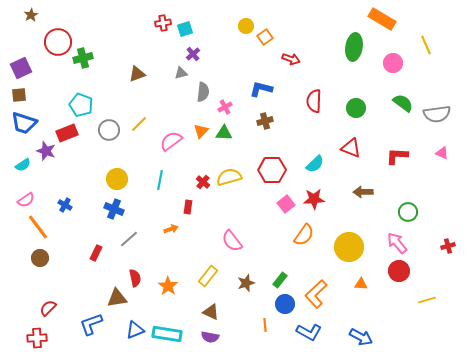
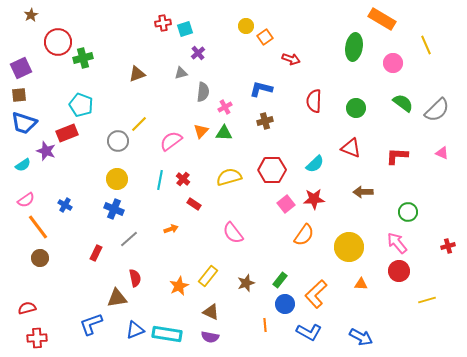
purple cross at (193, 54): moved 5 px right, 1 px up
gray semicircle at (437, 114): moved 4 px up; rotated 36 degrees counterclockwise
gray circle at (109, 130): moved 9 px right, 11 px down
red cross at (203, 182): moved 20 px left, 3 px up
red rectangle at (188, 207): moved 6 px right, 3 px up; rotated 64 degrees counterclockwise
pink semicircle at (232, 241): moved 1 px right, 8 px up
orange star at (168, 286): moved 11 px right; rotated 12 degrees clockwise
red semicircle at (48, 308): moved 21 px left; rotated 30 degrees clockwise
